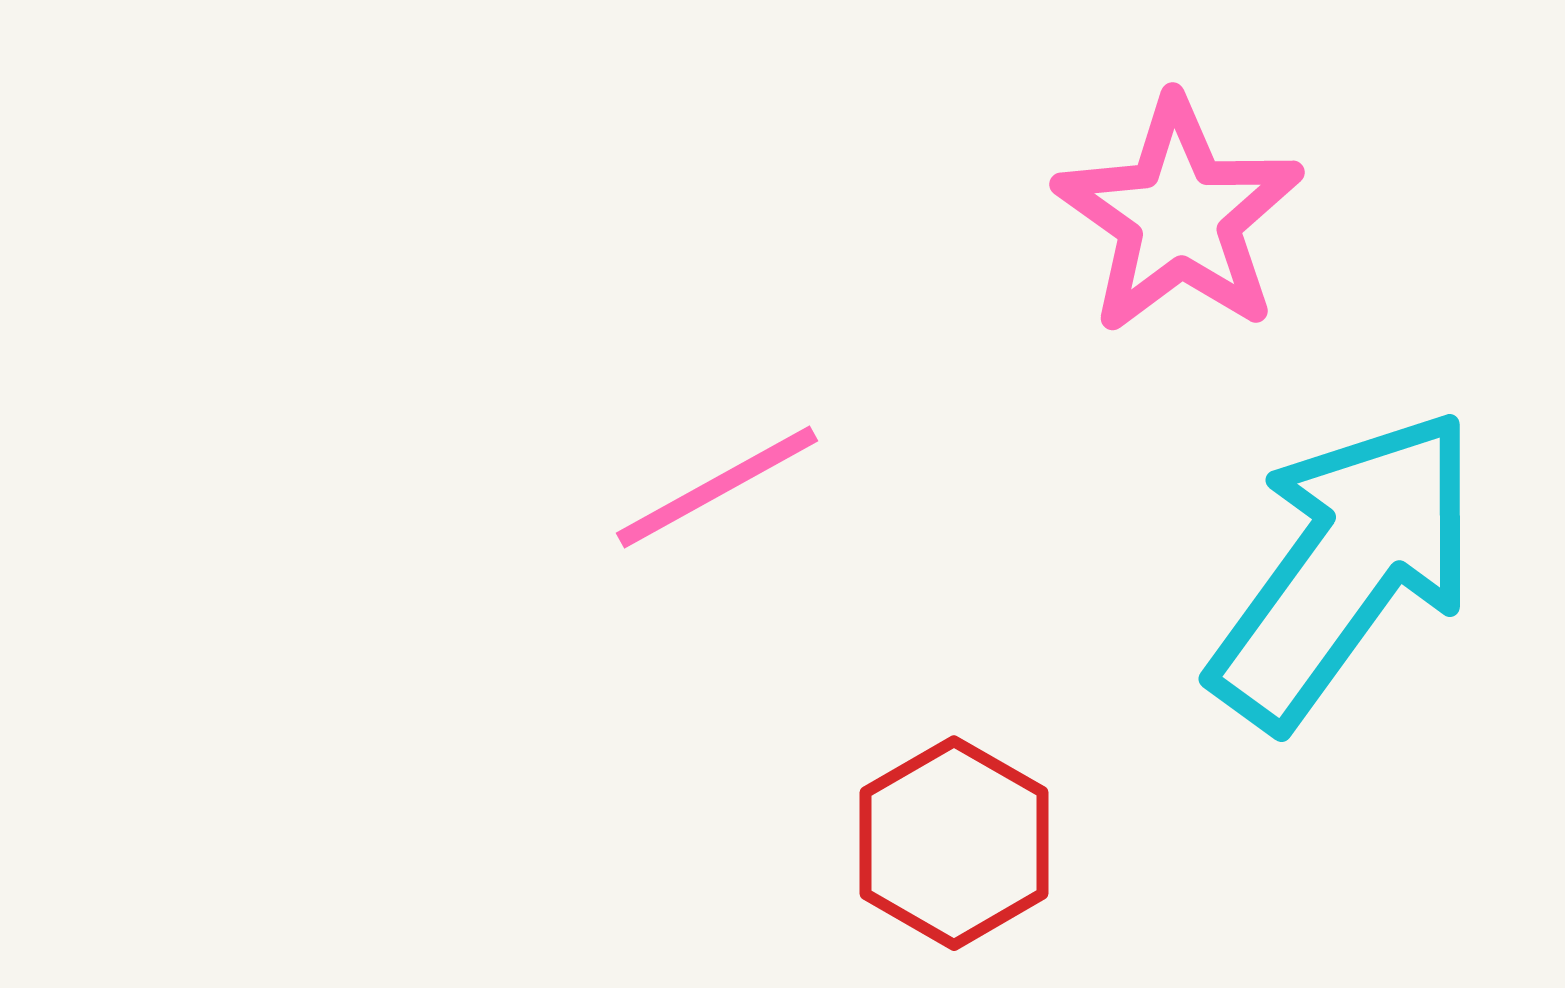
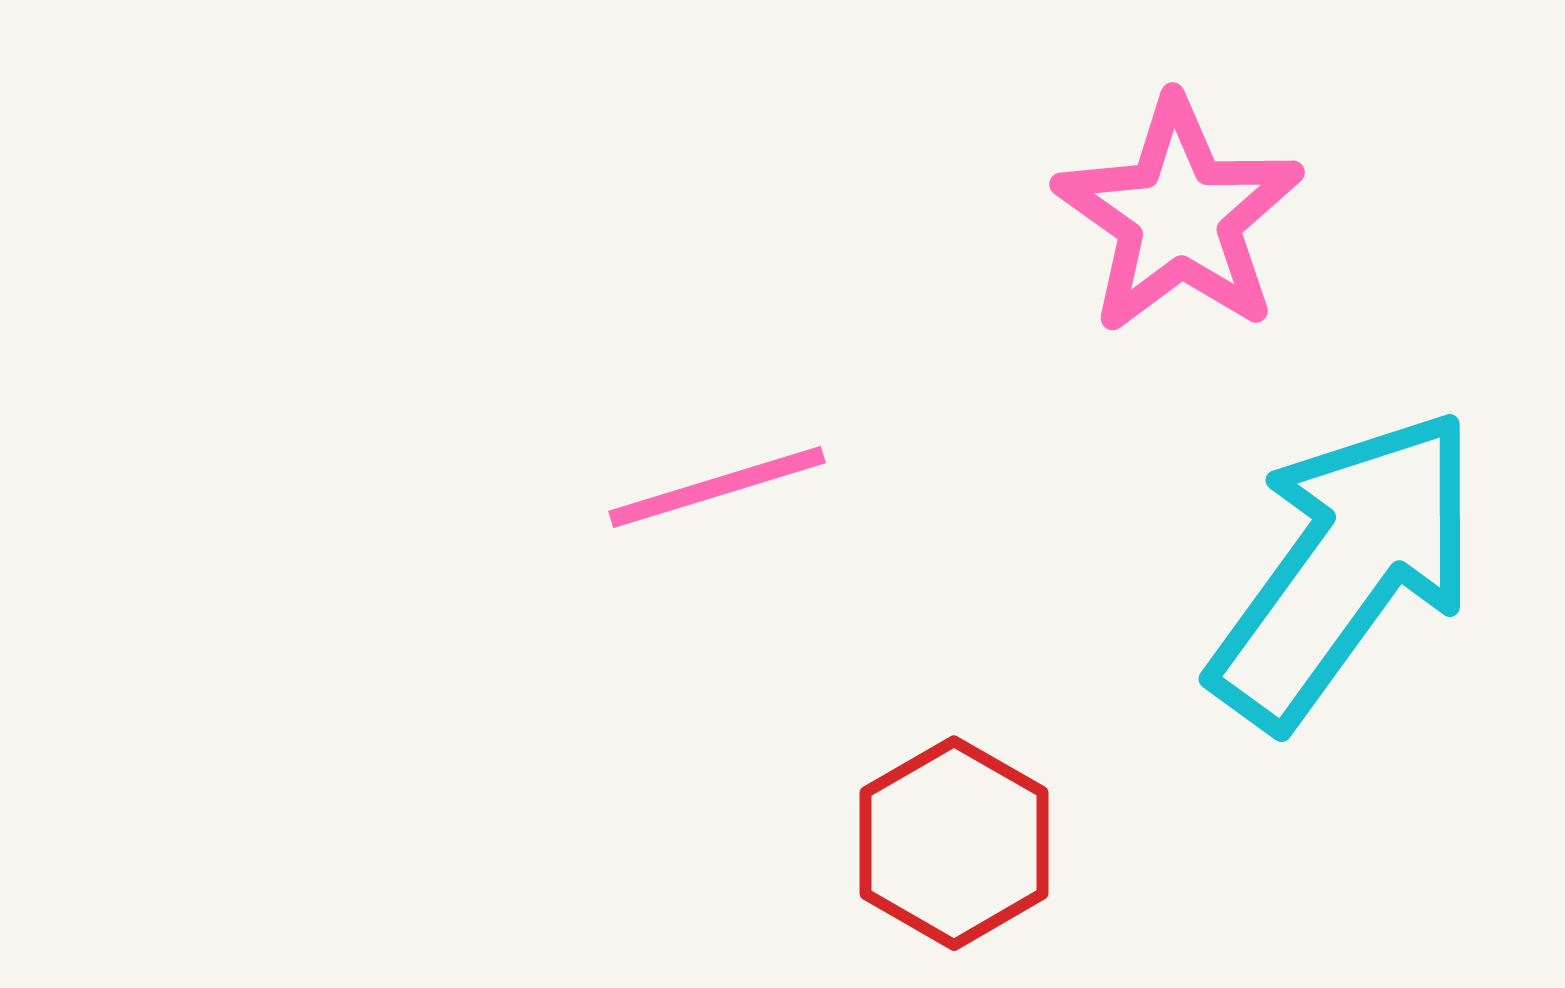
pink line: rotated 12 degrees clockwise
